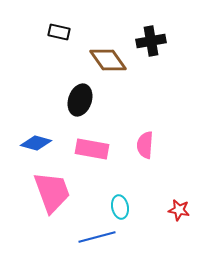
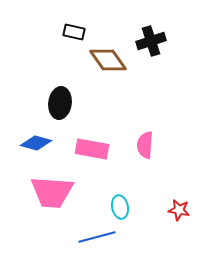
black rectangle: moved 15 px right
black cross: rotated 8 degrees counterclockwise
black ellipse: moved 20 px left, 3 px down; rotated 12 degrees counterclockwise
pink trapezoid: rotated 114 degrees clockwise
